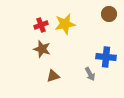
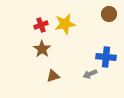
brown star: rotated 18 degrees clockwise
gray arrow: rotated 96 degrees clockwise
